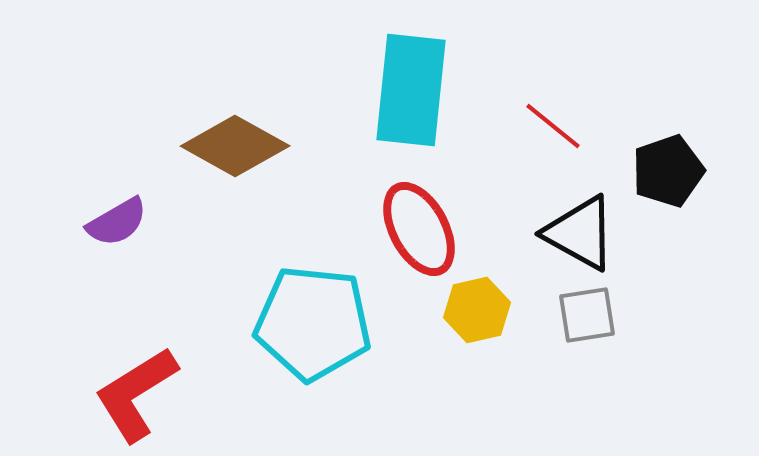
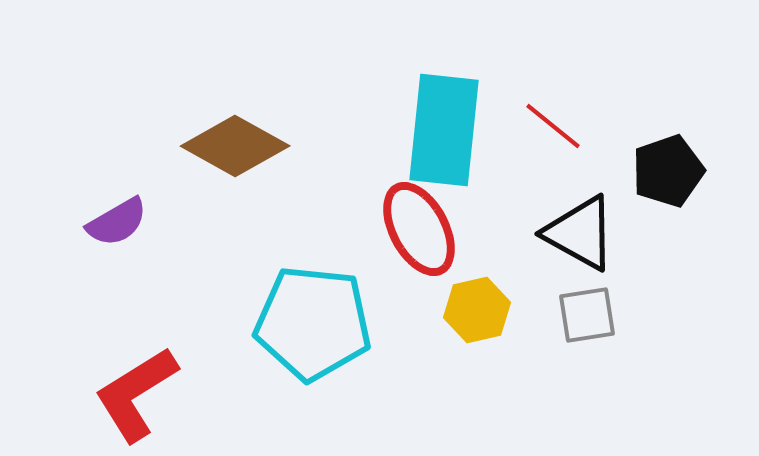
cyan rectangle: moved 33 px right, 40 px down
